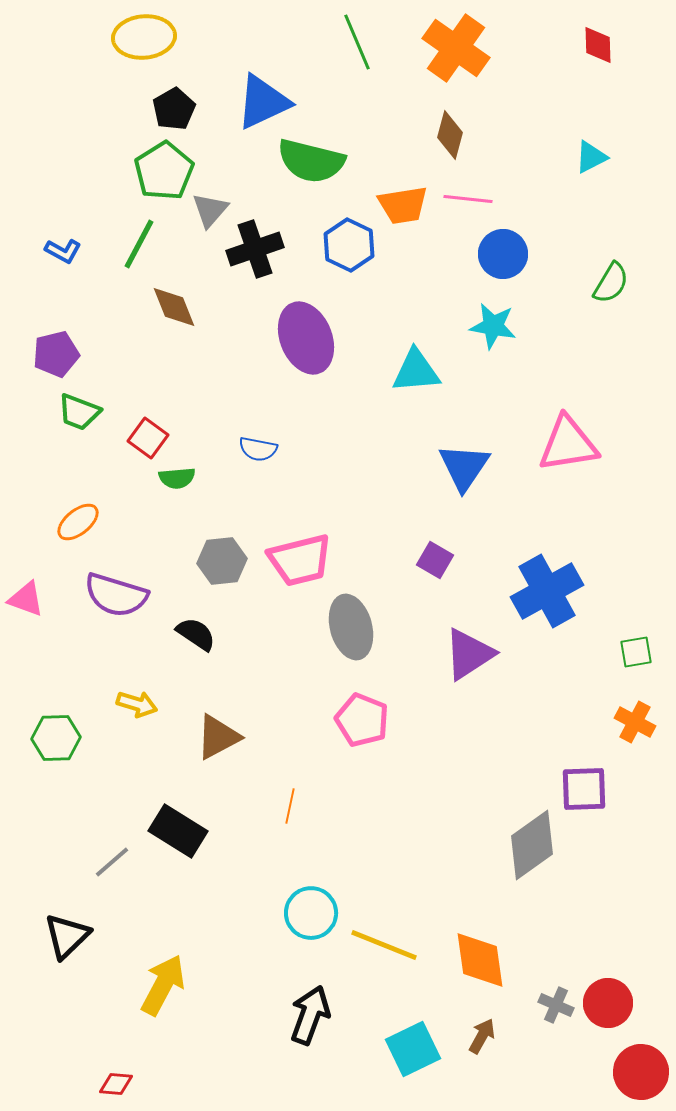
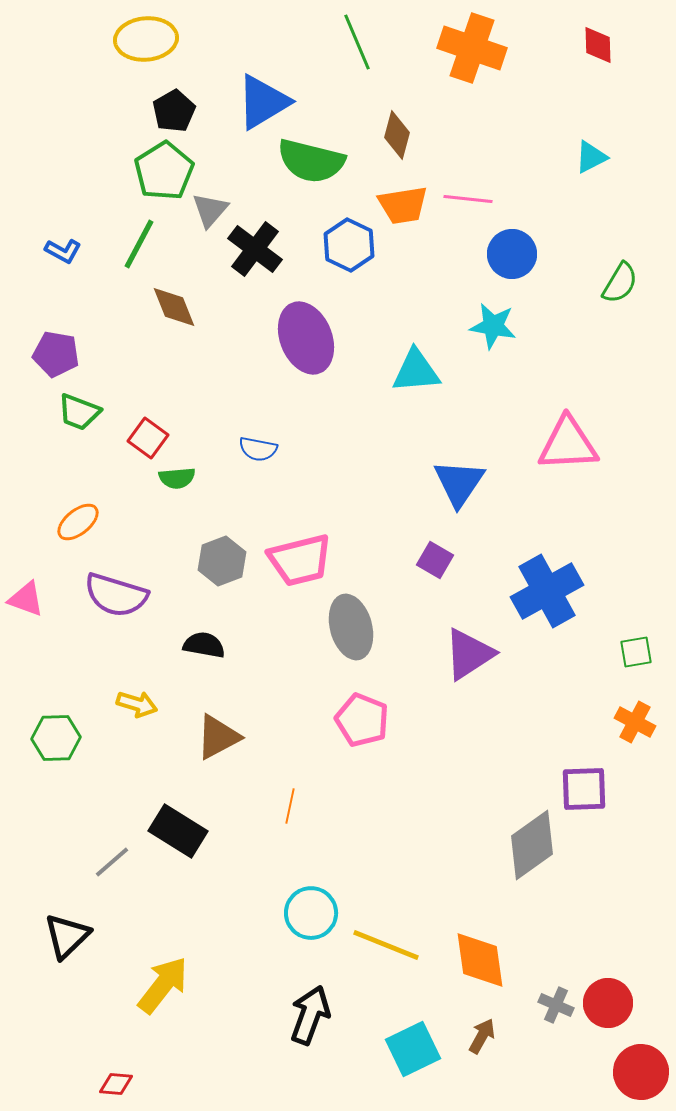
yellow ellipse at (144, 37): moved 2 px right, 2 px down
orange cross at (456, 48): moved 16 px right; rotated 16 degrees counterclockwise
blue triangle at (263, 102): rotated 6 degrees counterclockwise
black pentagon at (174, 109): moved 2 px down
brown diamond at (450, 135): moved 53 px left
black cross at (255, 249): rotated 34 degrees counterclockwise
blue circle at (503, 254): moved 9 px right
green semicircle at (611, 283): moved 9 px right
purple pentagon at (56, 354): rotated 24 degrees clockwise
pink triangle at (568, 444): rotated 6 degrees clockwise
blue triangle at (464, 467): moved 5 px left, 16 px down
gray hexagon at (222, 561): rotated 15 degrees counterclockwise
black semicircle at (196, 634): moved 8 px right, 11 px down; rotated 24 degrees counterclockwise
yellow line at (384, 945): moved 2 px right
yellow arrow at (163, 985): rotated 10 degrees clockwise
